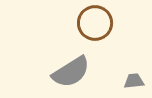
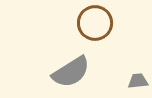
gray trapezoid: moved 4 px right
